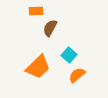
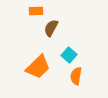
brown semicircle: moved 1 px right
orange semicircle: moved 1 px left, 1 px down; rotated 42 degrees counterclockwise
